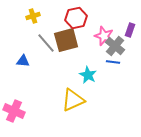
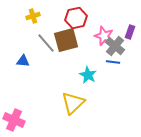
purple rectangle: moved 2 px down
yellow triangle: moved 3 px down; rotated 20 degrees counterclockwise
pink cross: moved 9 px down
